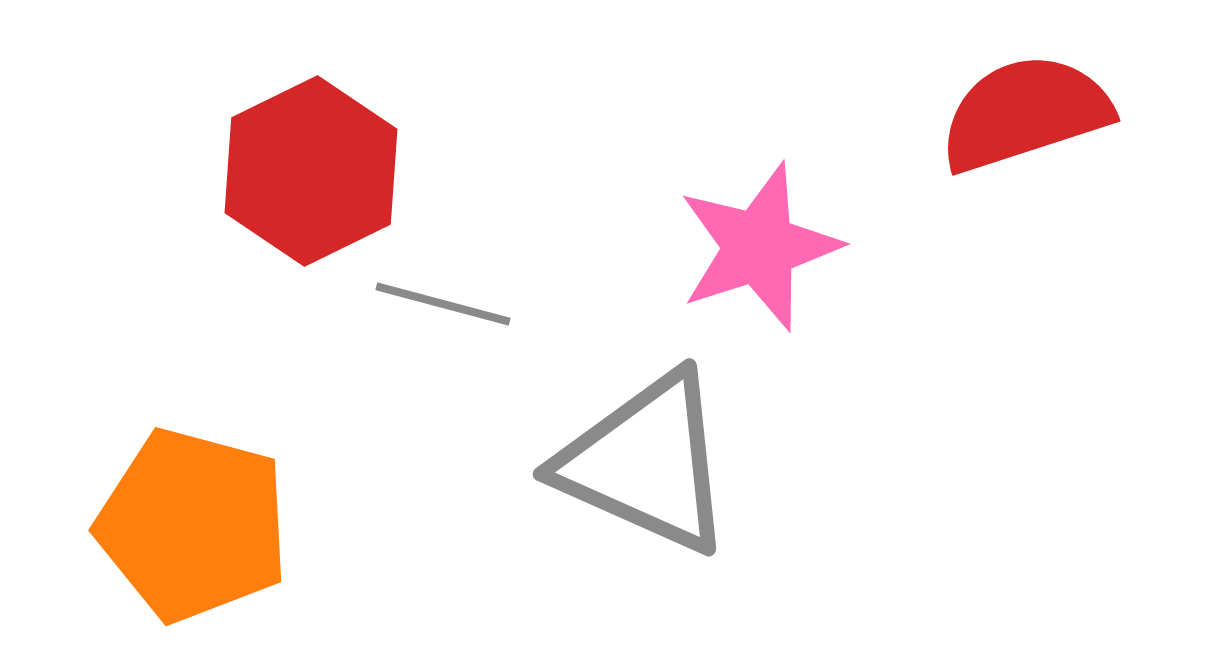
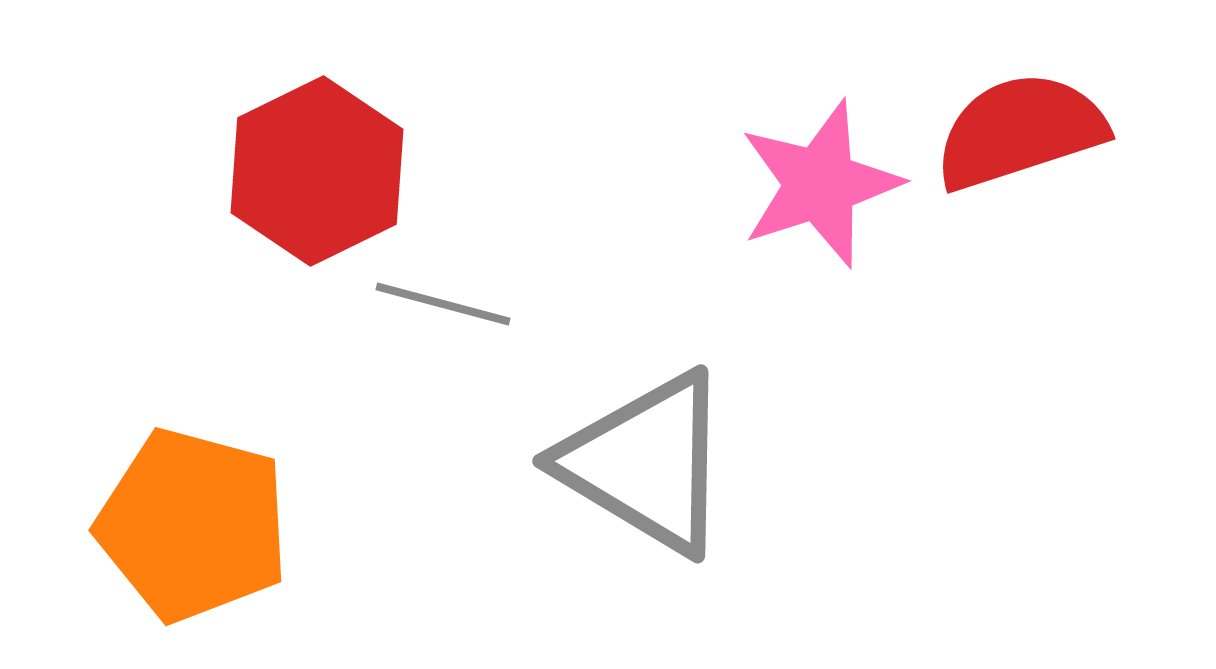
red semicircle: moved 5 px left, 18 px down
red hexagon: moved 6 px right
pink star: moved 61 px right, 63 px up
gray triangle: rotated 7 degrees clockwise
